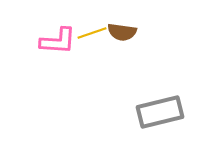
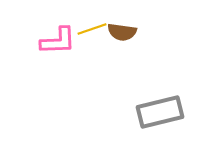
yellow line: moved 4 px up
pink L-shape: rotated 6 degrees counterclockwise
